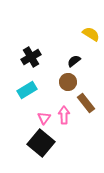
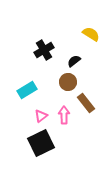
black cross: moved 13 px right, 7 px up
pink triangle: moved 3 px left, 2 px up; rotated 16 degrees clockwise
black square: rotated 24 degrees clockwise
